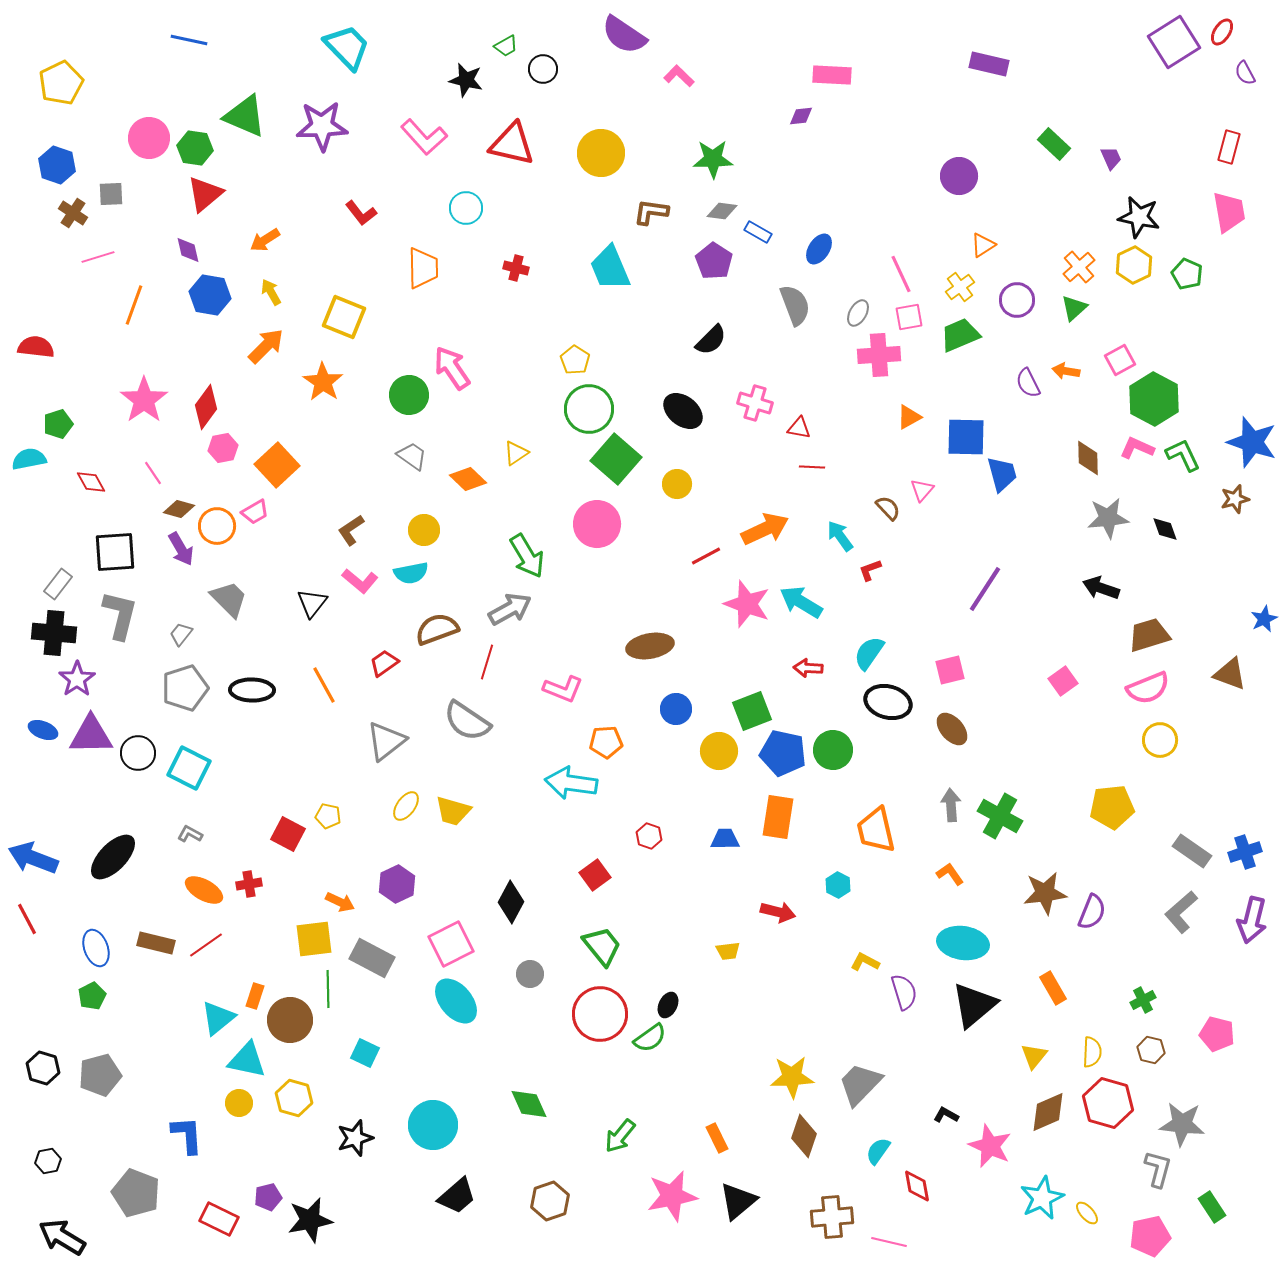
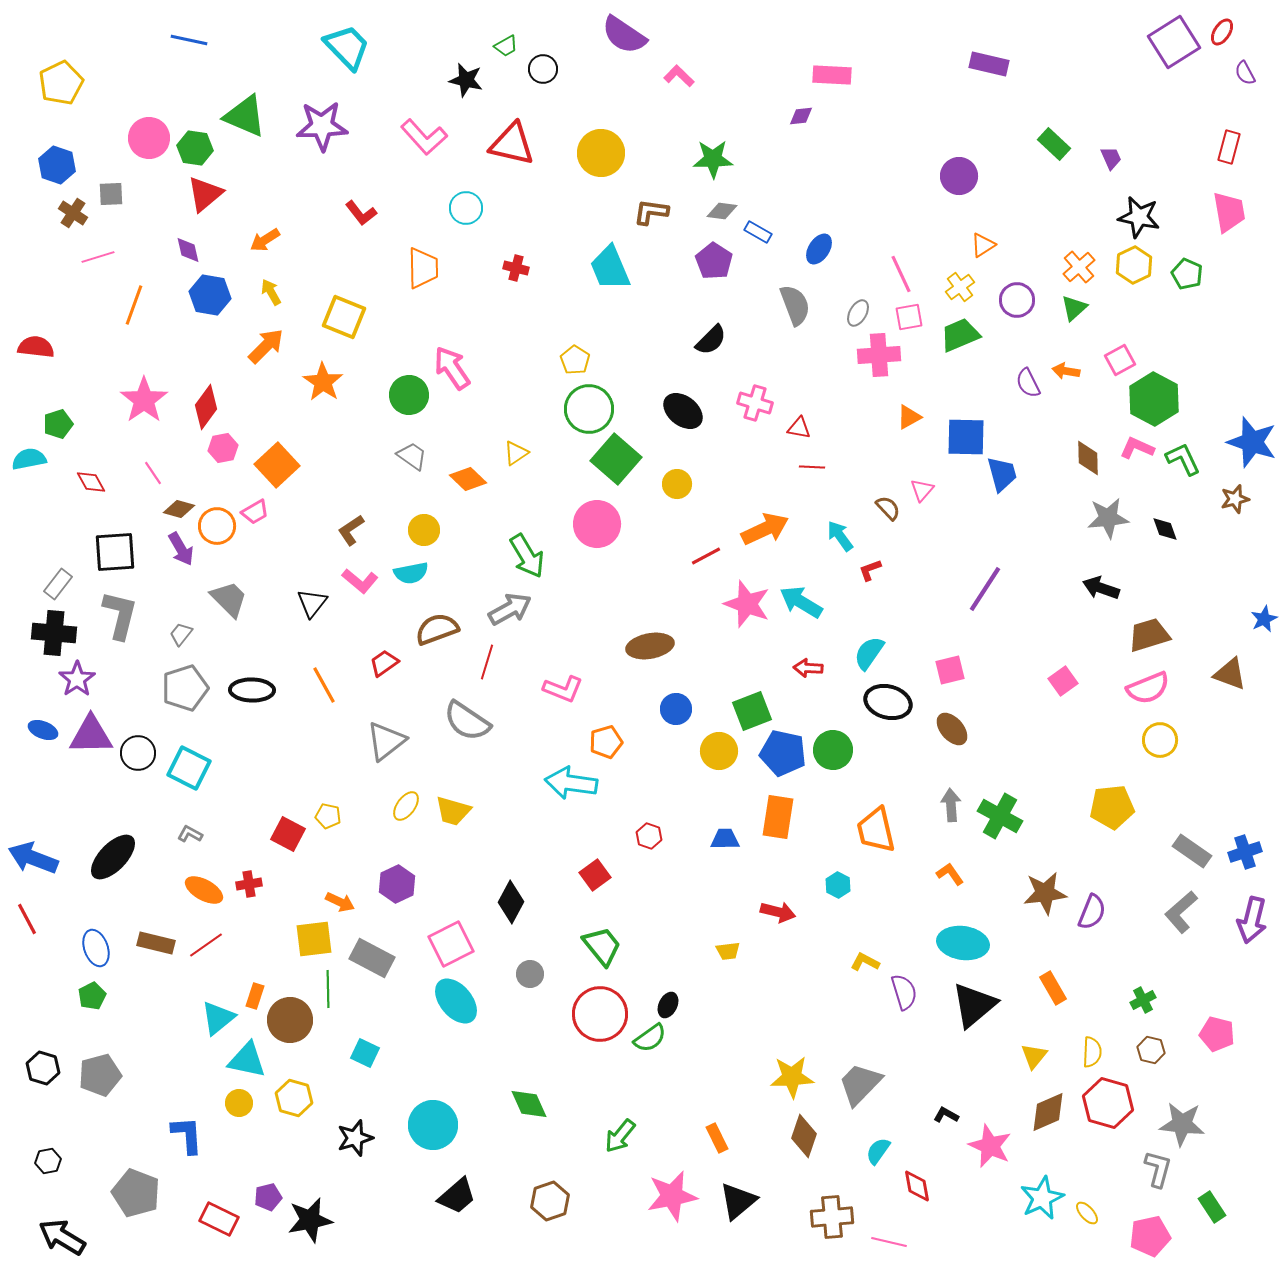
green L-shape at (1183, 455): moved 4 px down
orange pentagon at (606, 742): rotated 12 degrees counterclockwise
